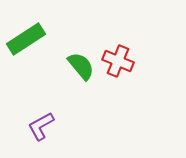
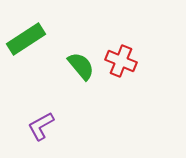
red cross: moved 3 px right
